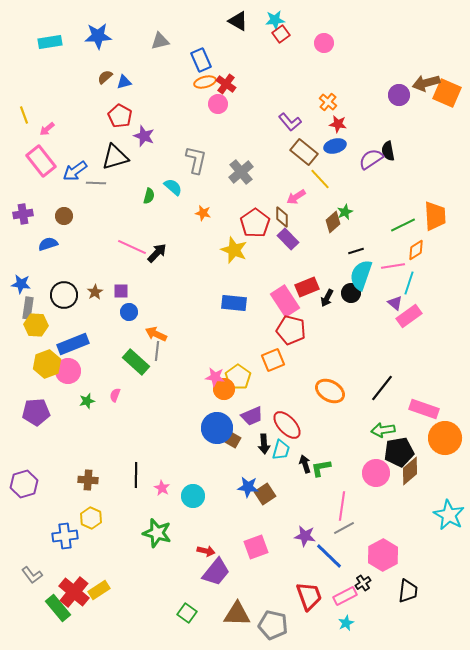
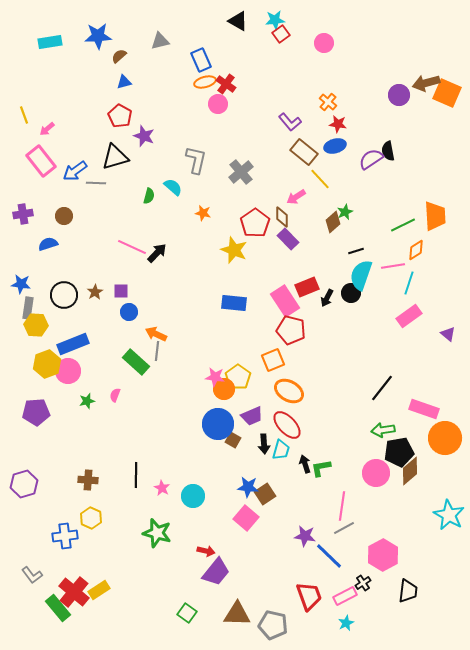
brown semicircle at (105, 77): moved 14 px right, 21 px up
purple triangle at (395, 303): moved 53 px right, 31 px down
orange ellipse at (330, 391): moved 41 px left
blue circle at (217, 428): moved 1 px right, 4 px up
pink square at (256, 547): moved 10 px left, 29 px up; rotated 30 degrees counterclockwise
